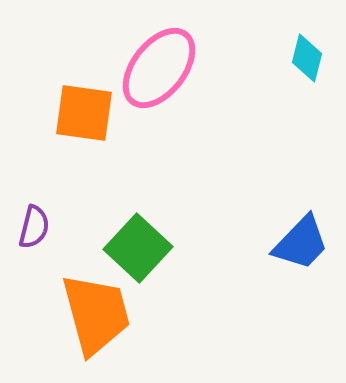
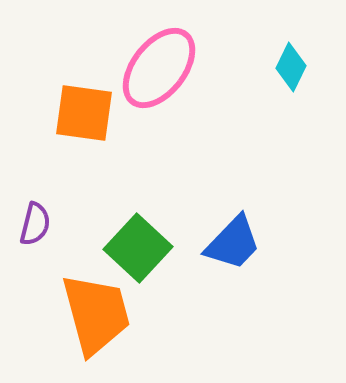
cyan diamond: moved 16 px left, 9 px down; rotated 12 degrees clockwise
purple semicircle: moved 1 px right, 3 px up
blue trapezoid: moved 68 px left
